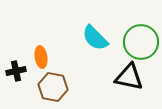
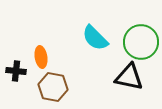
black cross: rotated 18 degrees clockwise
